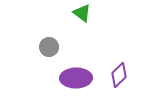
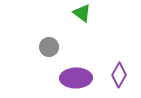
purple diamond: rotated 15 degrees counterclockwise
